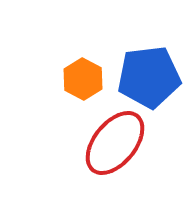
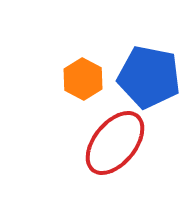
blue pentagon: rotated 18 degrees clockwise
